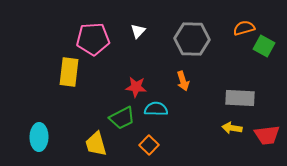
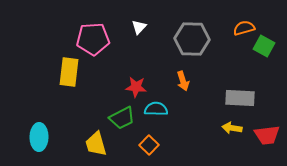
white triangle: moved 1 px right, 4 px up
